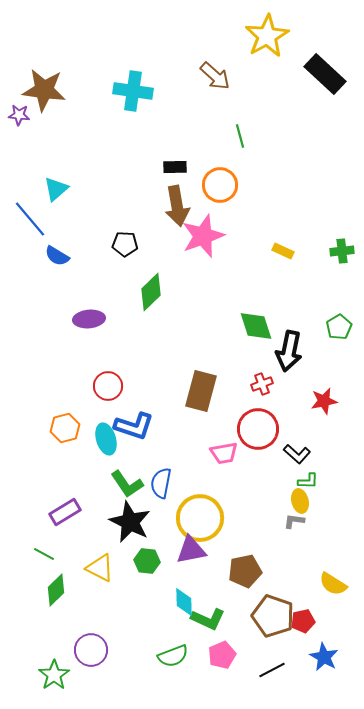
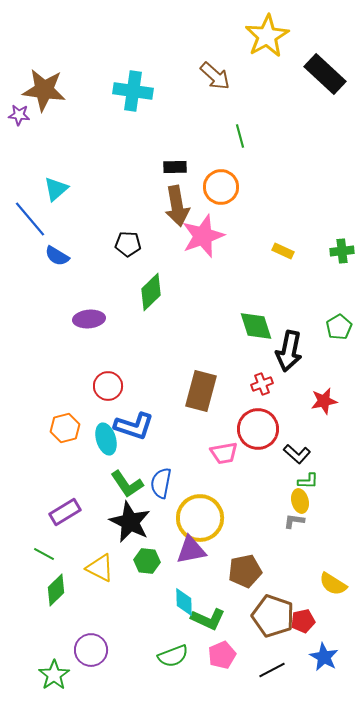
orange circle at (220, 185): moved 1 px right, 2 px down
black pentagon at (125, 244): moved 3 px right
